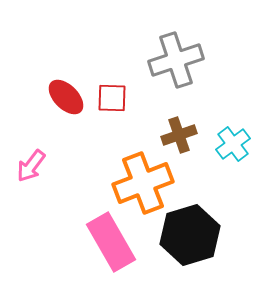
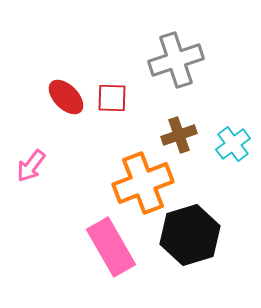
pink rectangle: moved 5 px down
